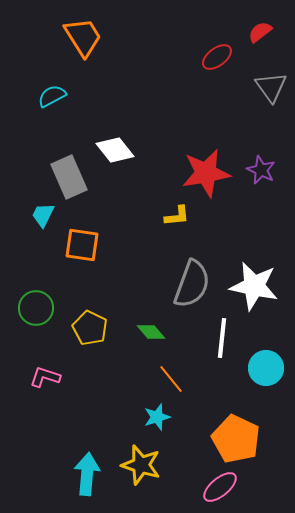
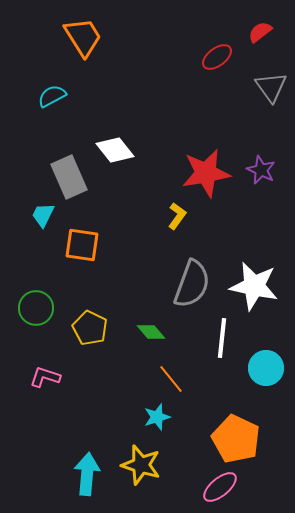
yellow L-shape: rotated 48 degrees counterclockwise
